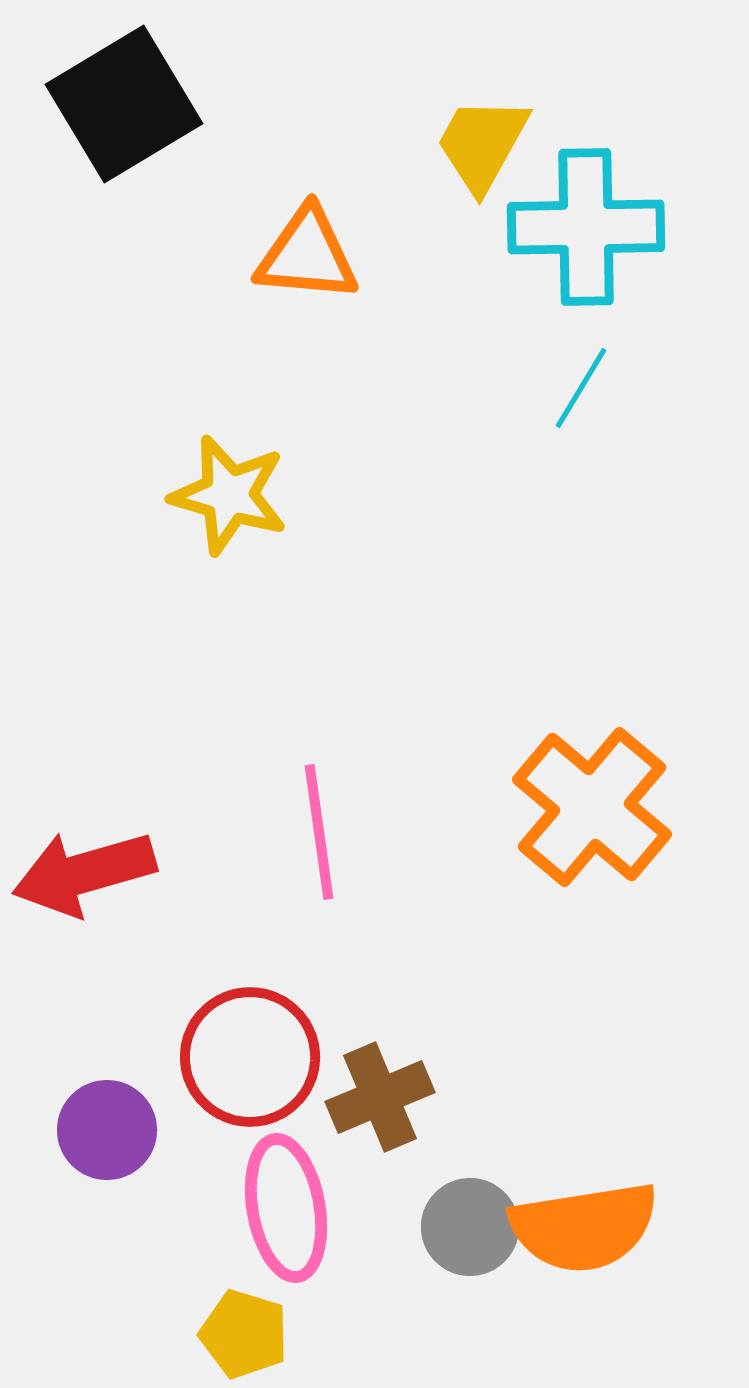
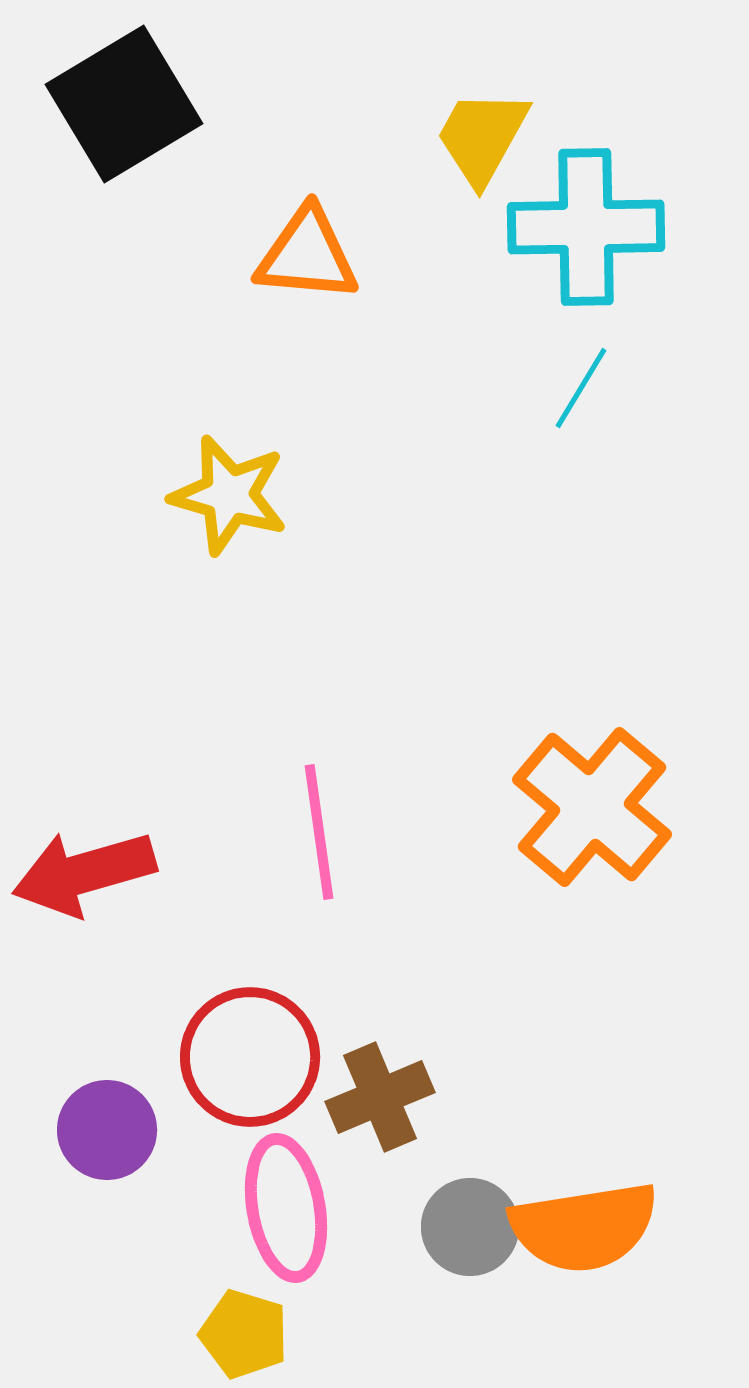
yellow trapezoid: moved 7 px up
